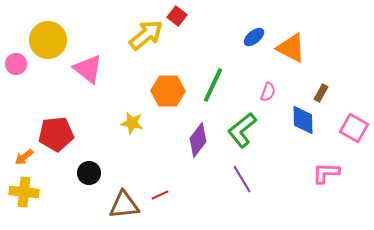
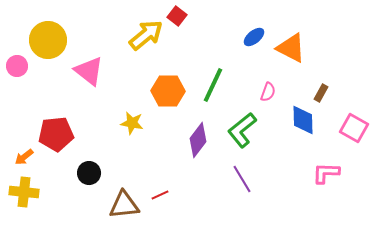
pink circle: moved 1 px right, 2 px down
pink triangle: moved 1 px right, 2 px down
